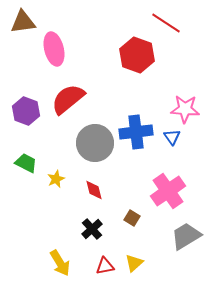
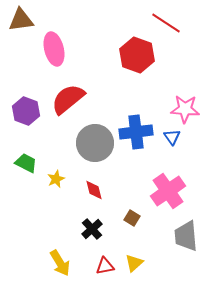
brown triangle: moved 2 px left, 2 px up
gray trapezoid: rotated 64 degrees counterclockwise
